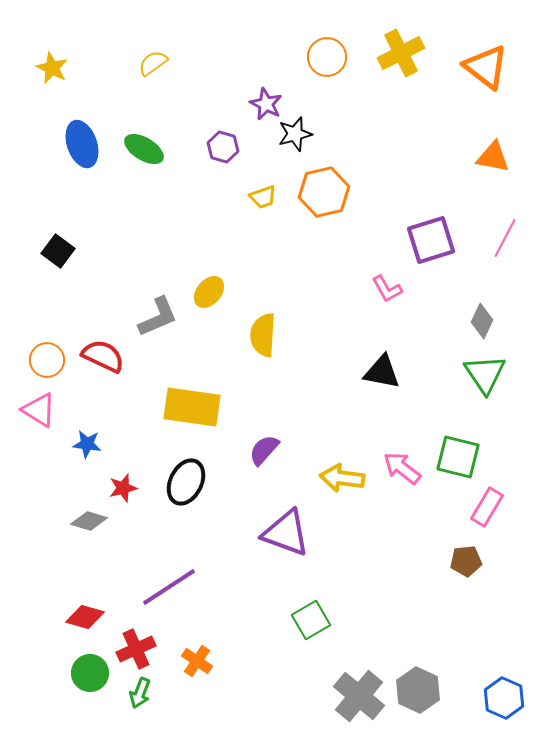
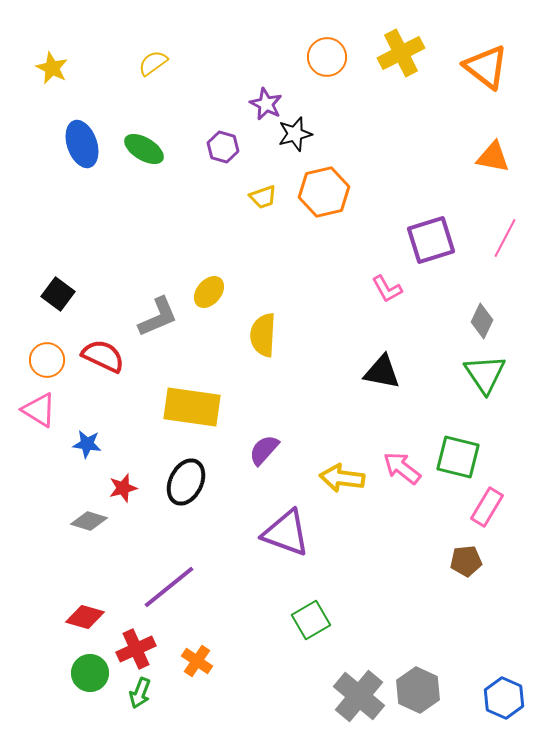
black square at (58, 251): moved 43 px down
purple line at (169, 587): rotated 6 degrees counterclockwise
